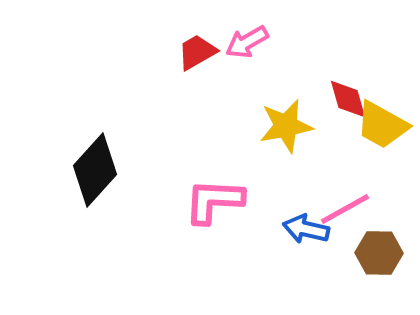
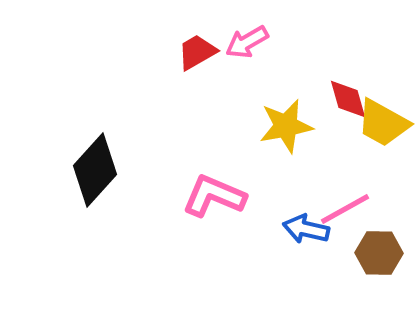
yellow trapezoid: moved 1 px right, 2 px up
pink L-shape: moved 5 px up; rotated 20 degrees clockwise
